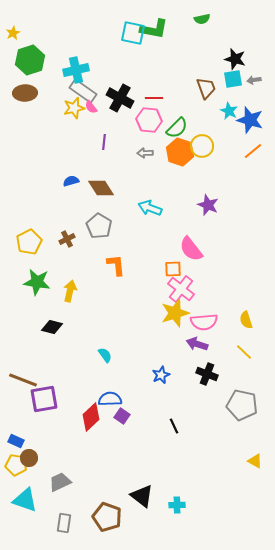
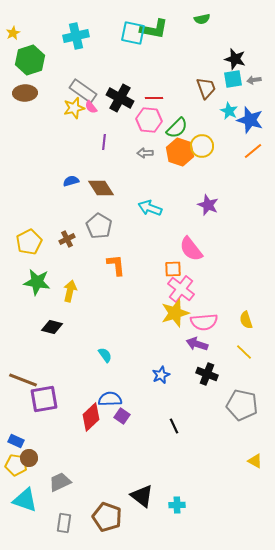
cyan cross at (76, 70): moved 34 px up
